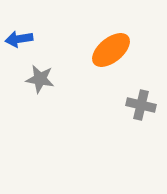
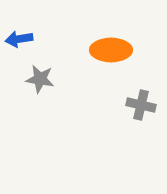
orange ellipse: rotated 39 degrees clockwise
